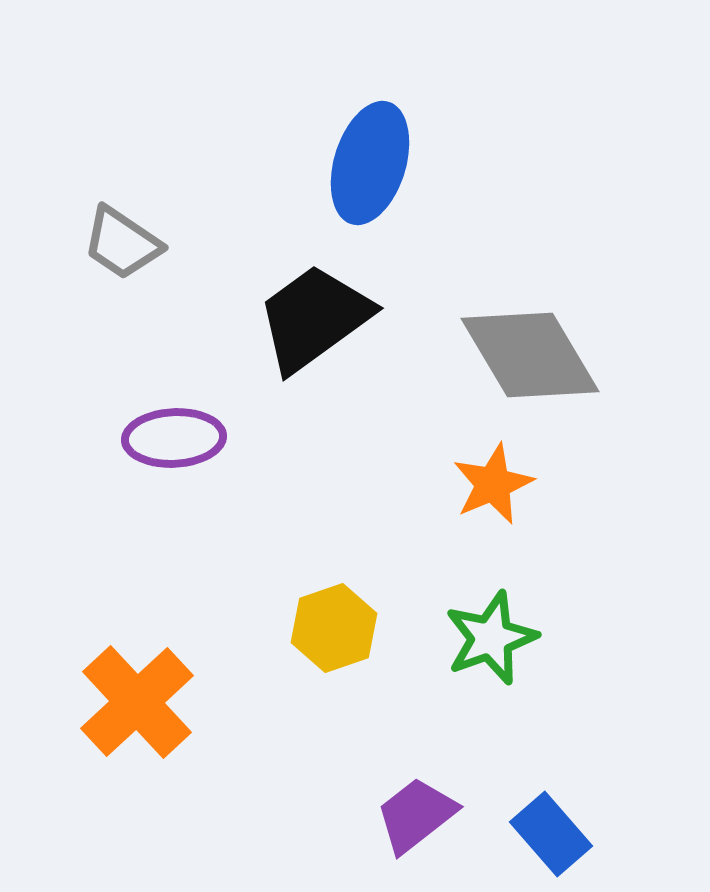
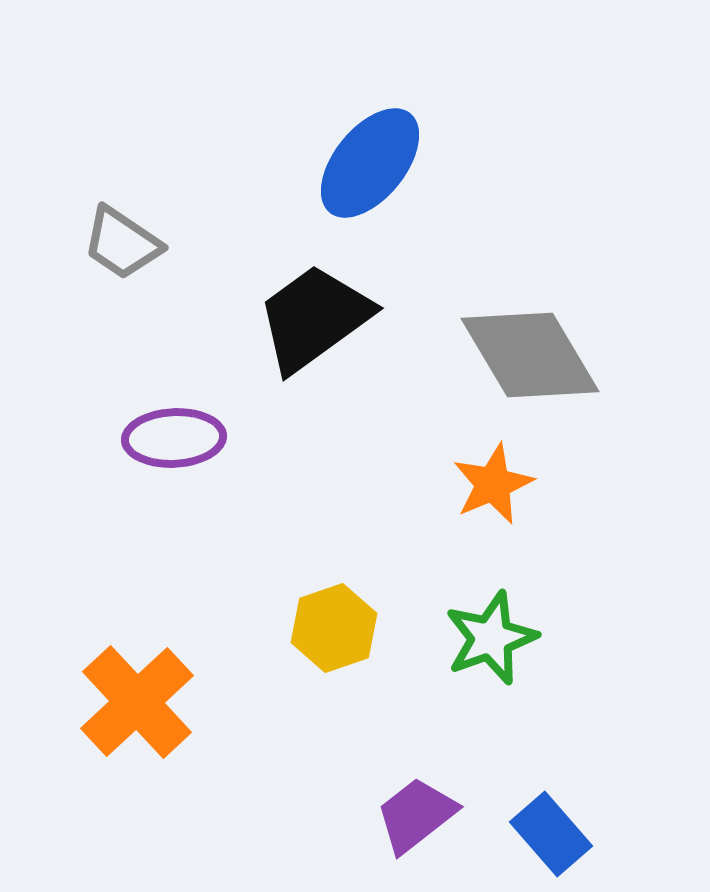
blue ellipse: rotated 22 degrees clockwise
